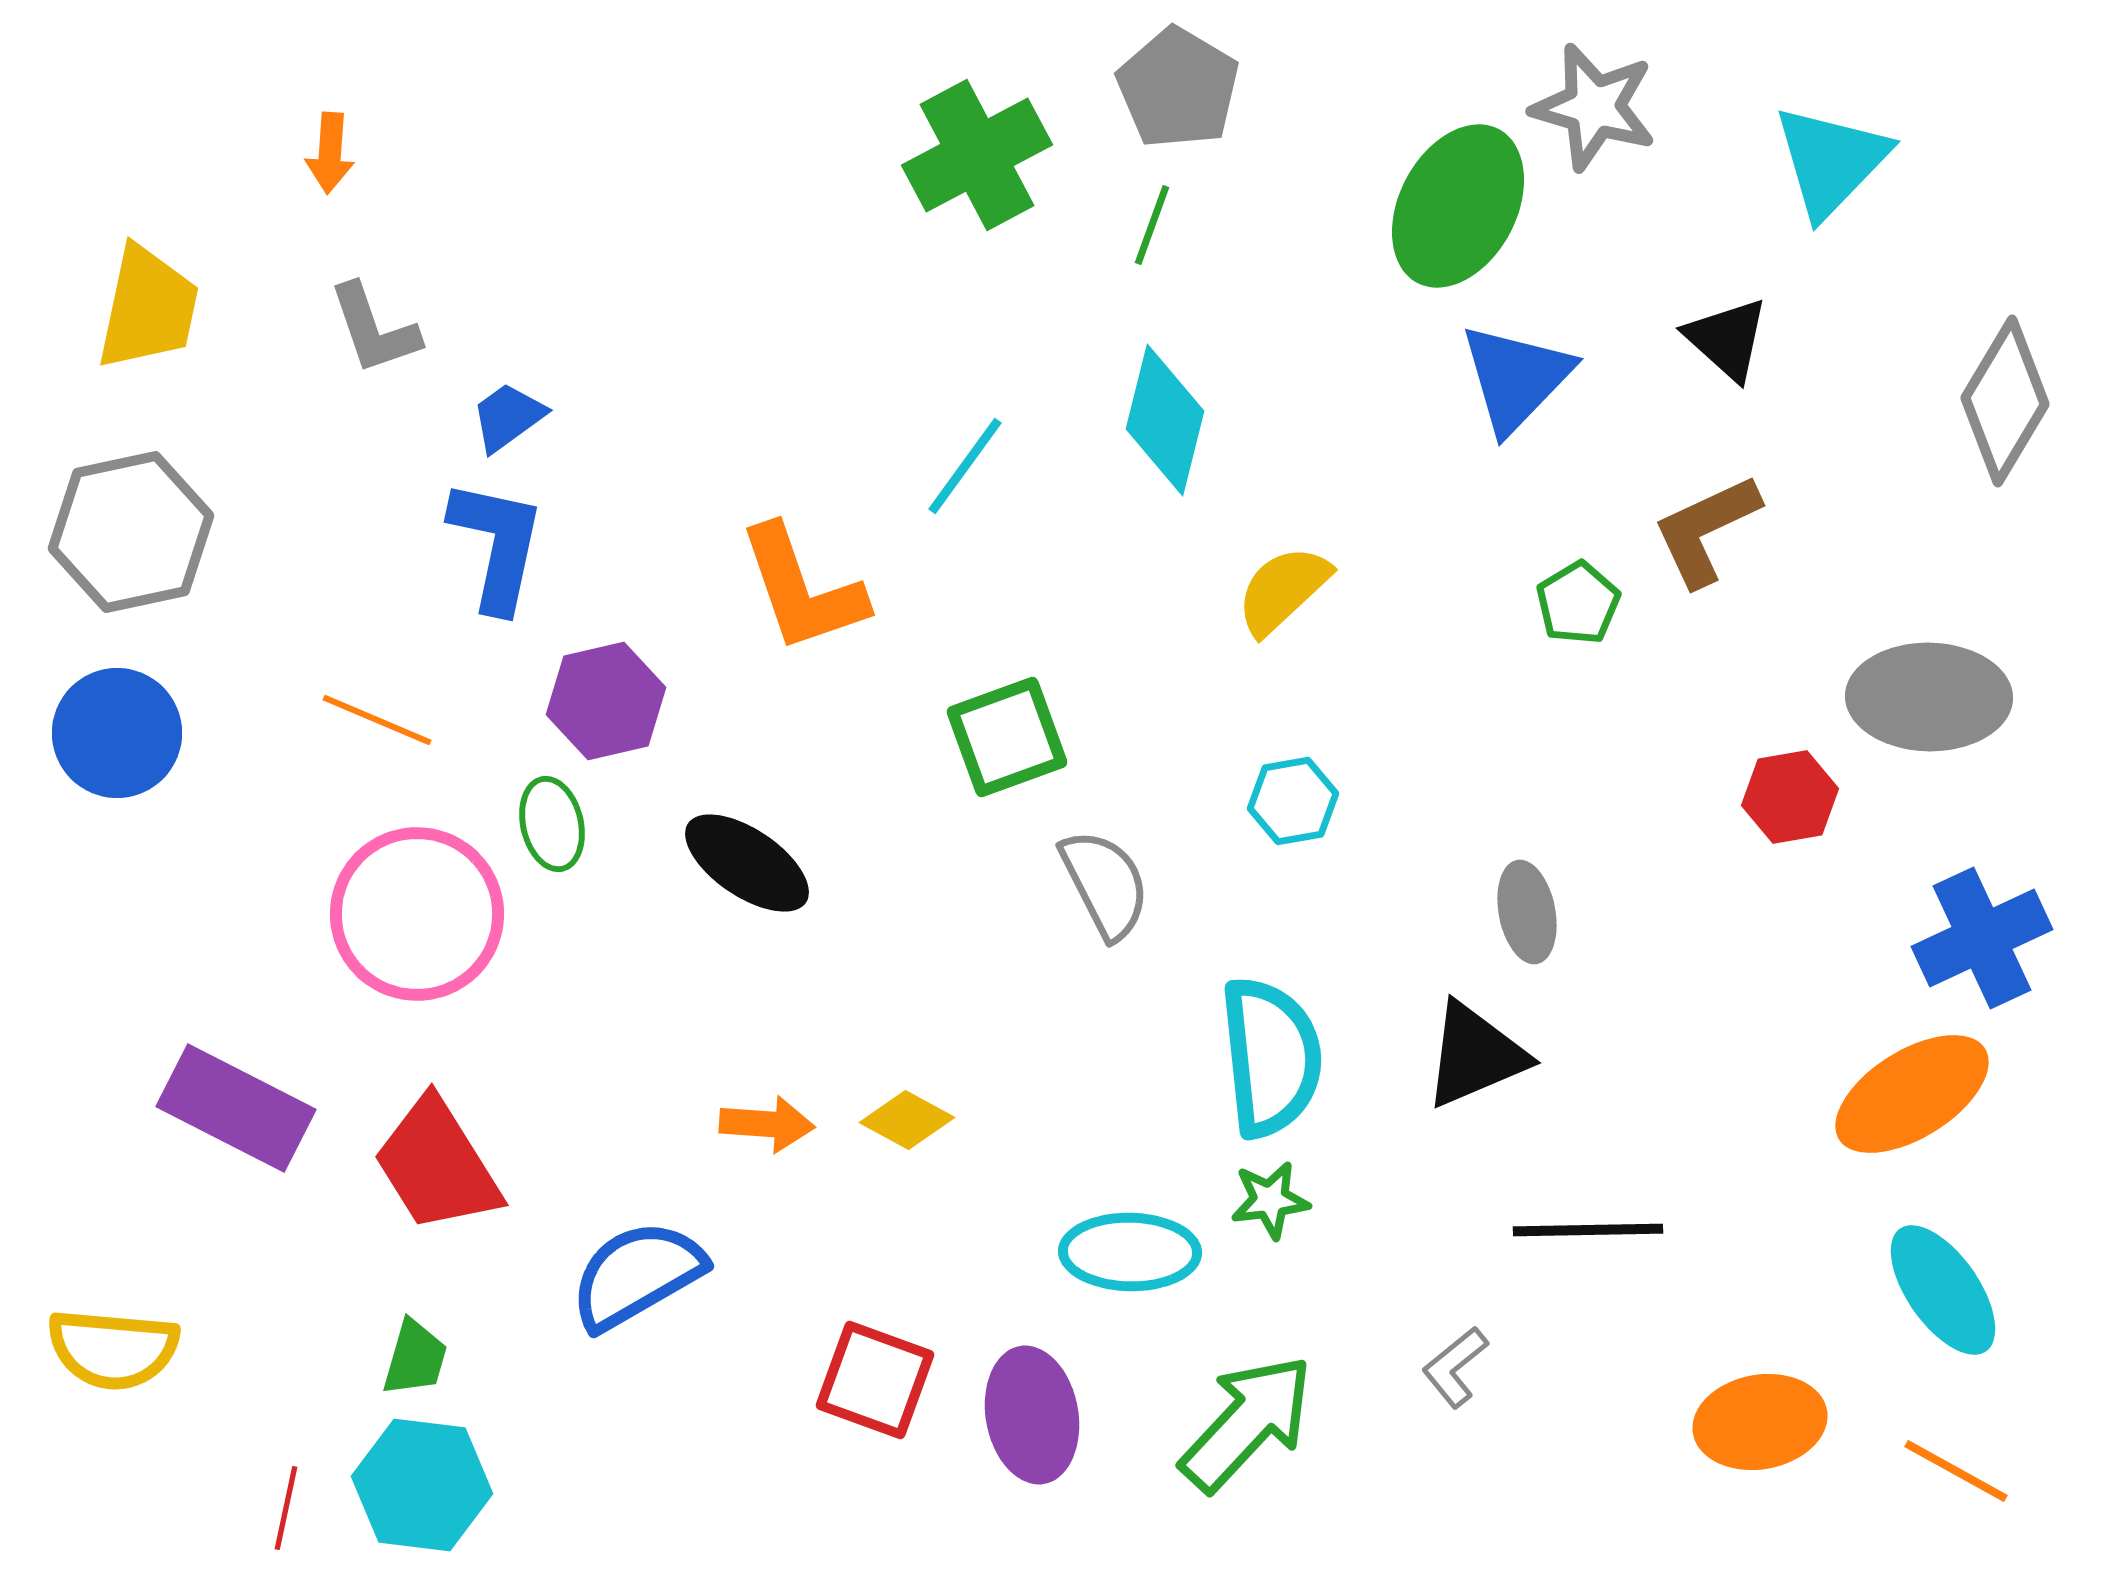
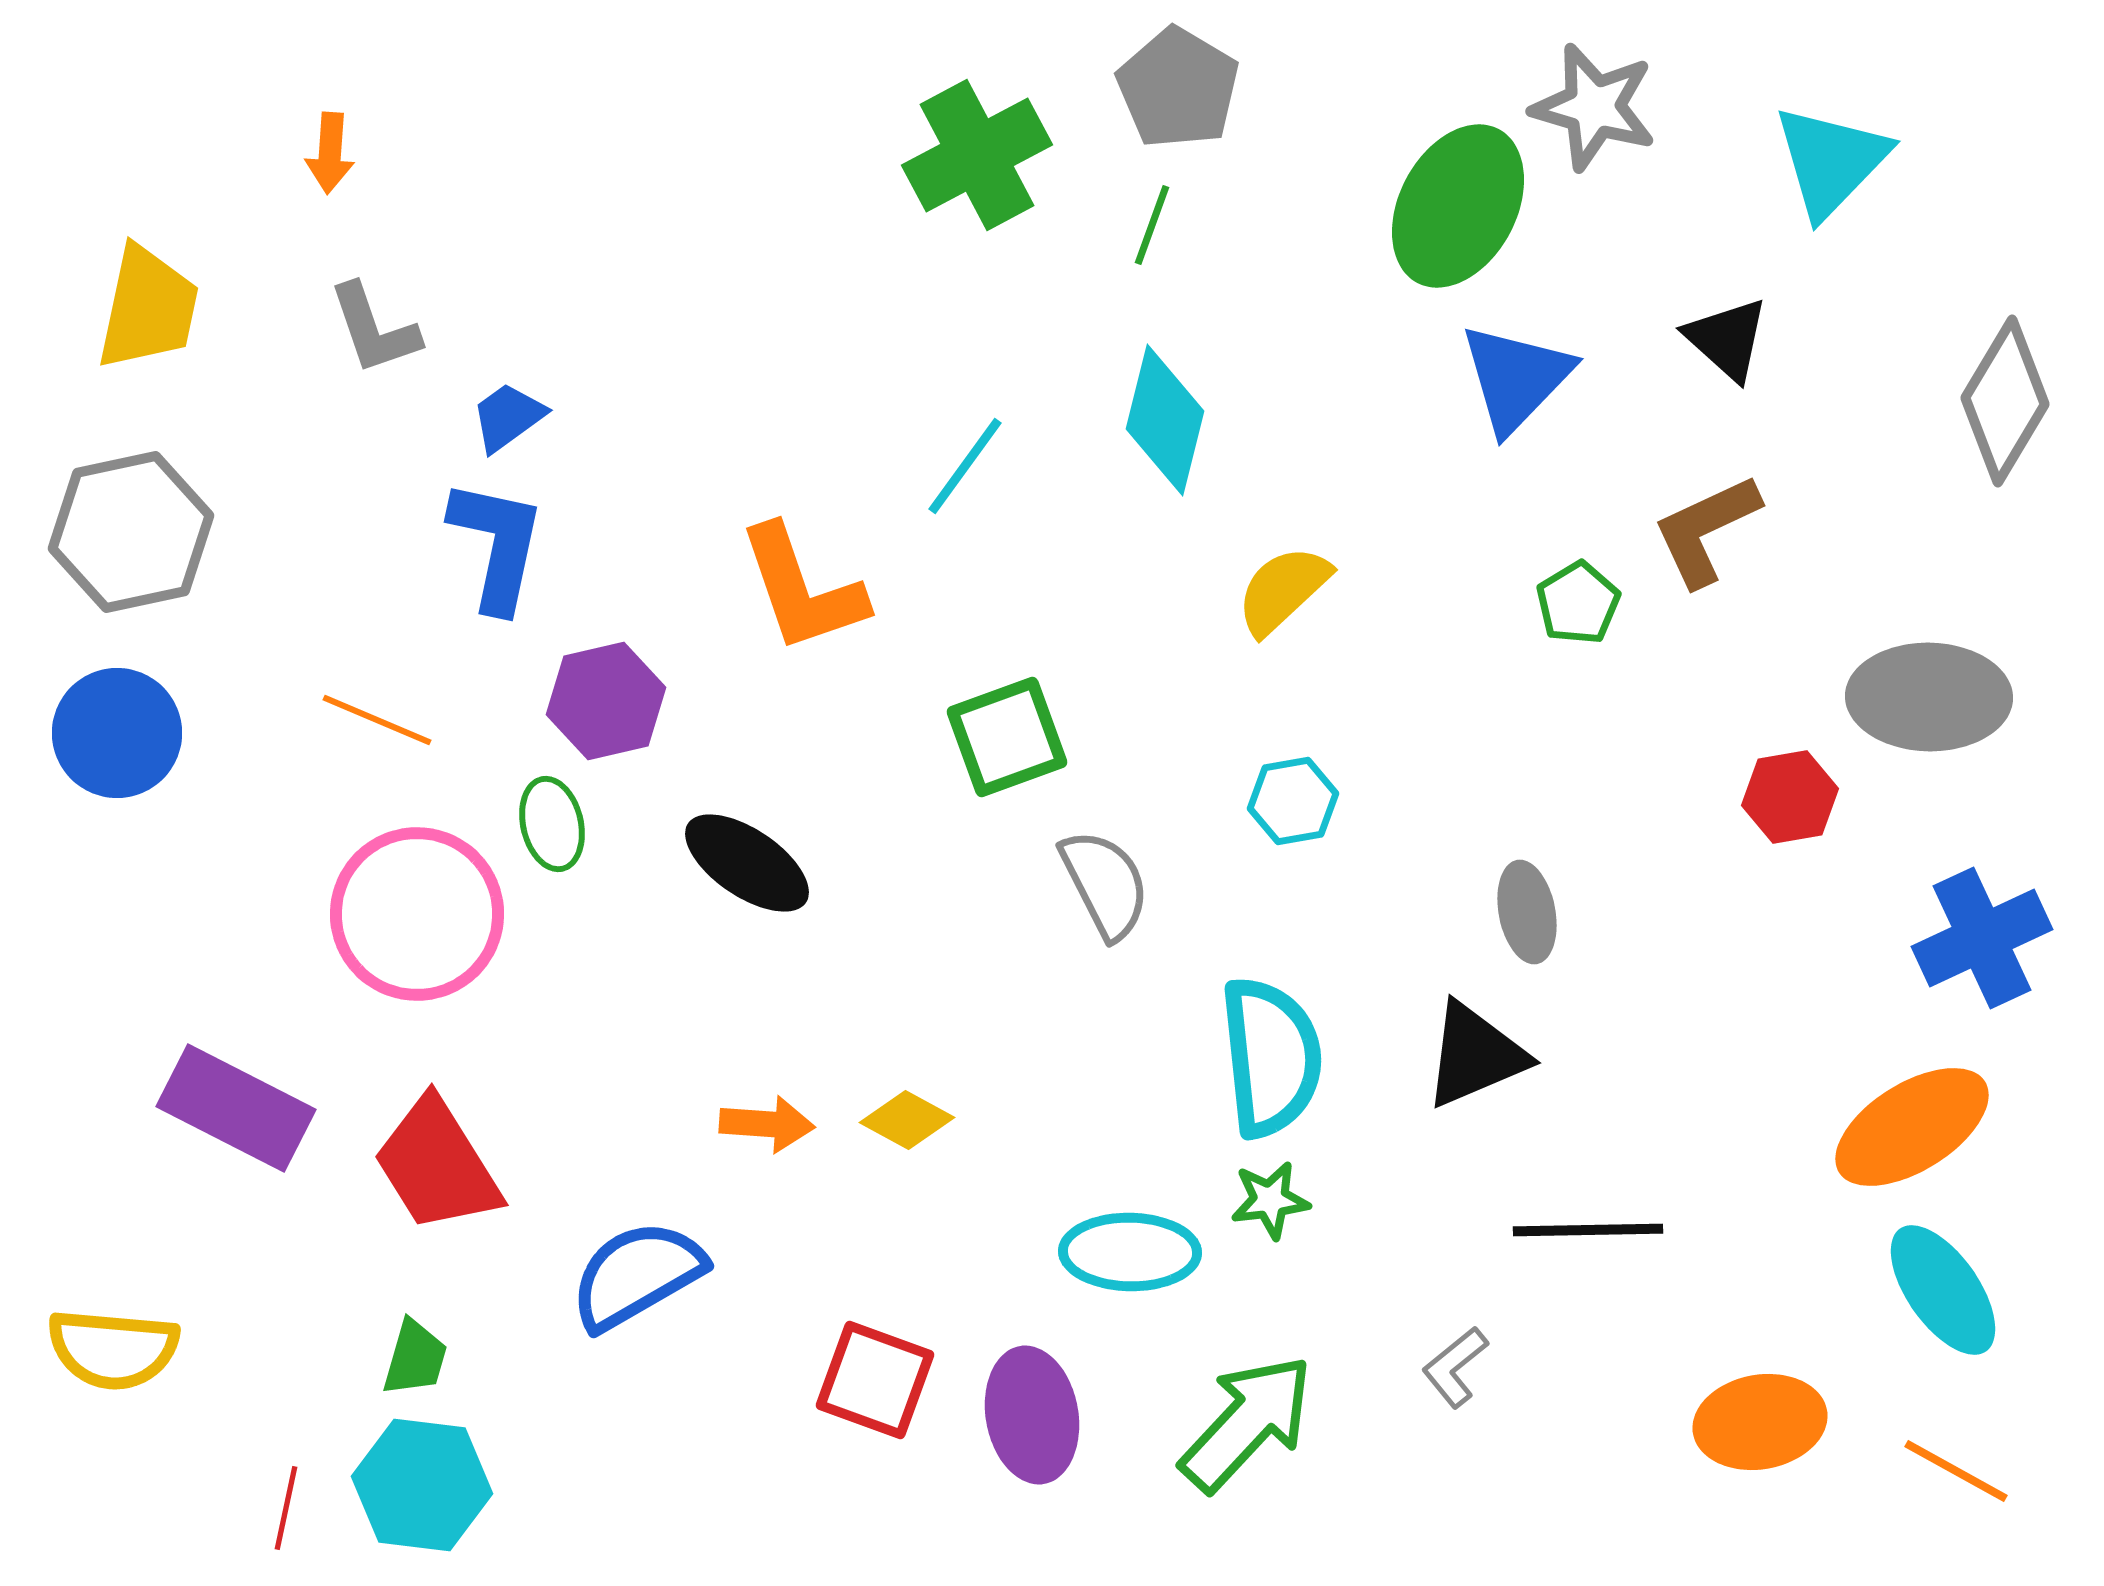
orange ellipse at (1912, 1094): moved 33 px down
